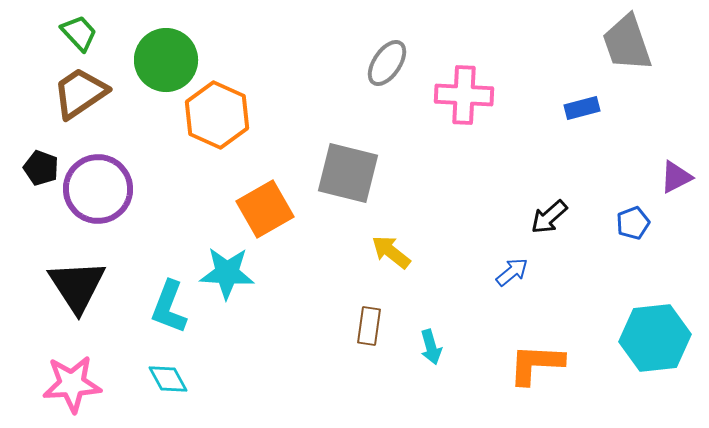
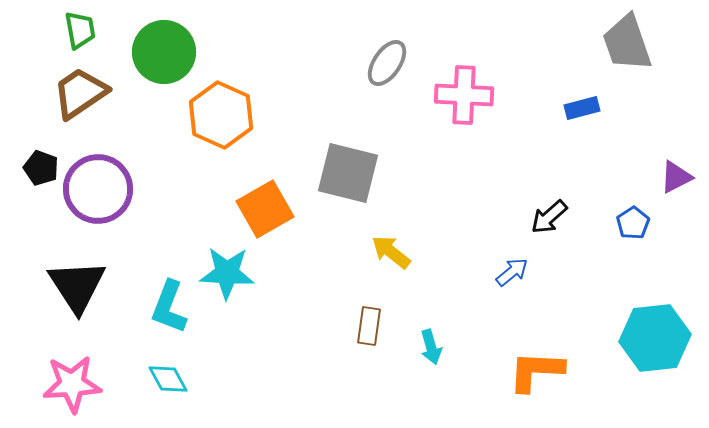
green trapezoid: moved 1 px right, 3 px up; rotated 33 degrees clockwise
green circle: moved 2 px left, 8 px up
orange hexagon: moved 4 px right
blue pentagon: rotated 12 degrees counterclockwise
orange L-shape: moved 7 px down
